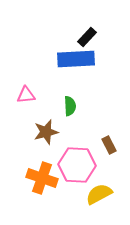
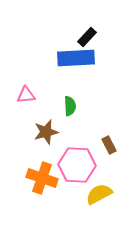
blue rectangle: moved 1 px up
